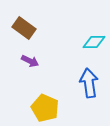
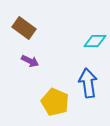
cyan diamond: moved 1 px right, 1 px up
blue arrow: moved 1 px left
yellow pentagon: moved 10 px right, 6 px up
